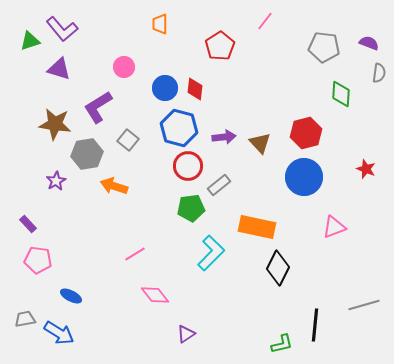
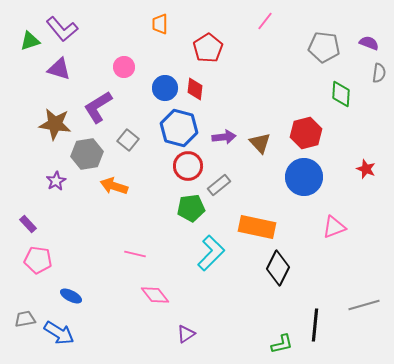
red pentagon at (220, 46): moved 12 px left, 2 px down
pink line at (135, 254): rotated 45 degrees clockwise
